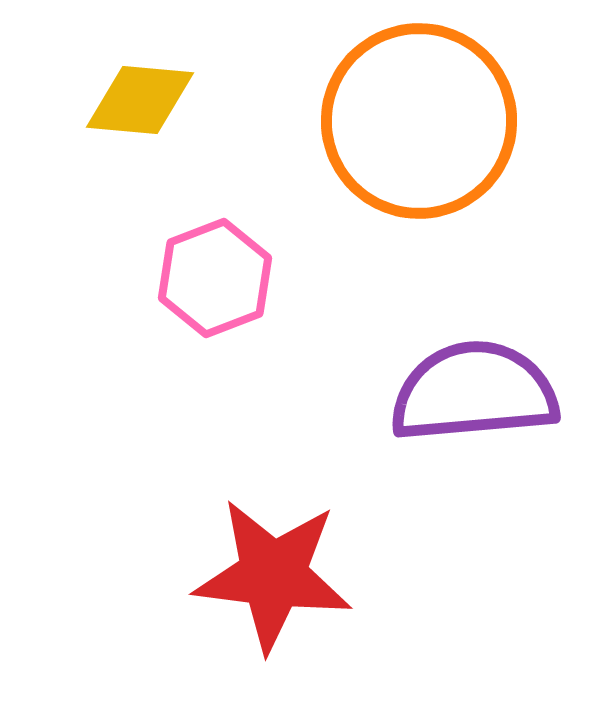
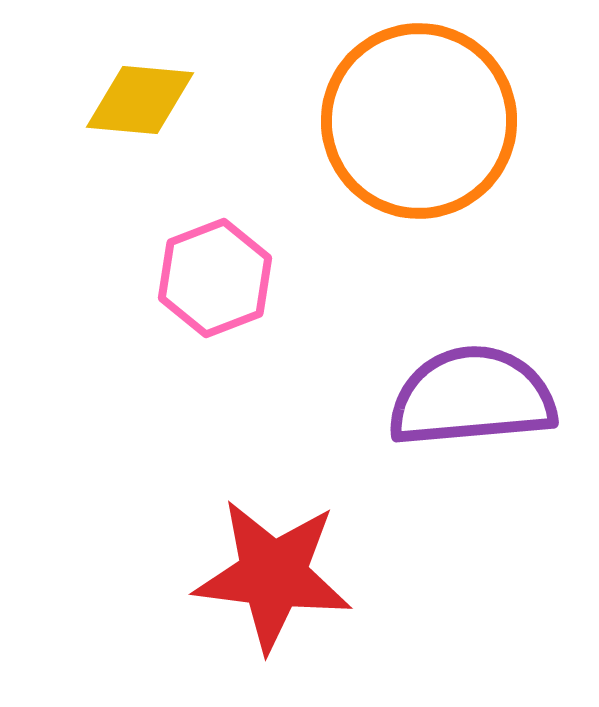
purple semicircle: moved 2 px left, 5 px down
